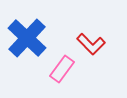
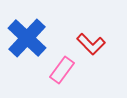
pink rectangle: moved 1 px down
